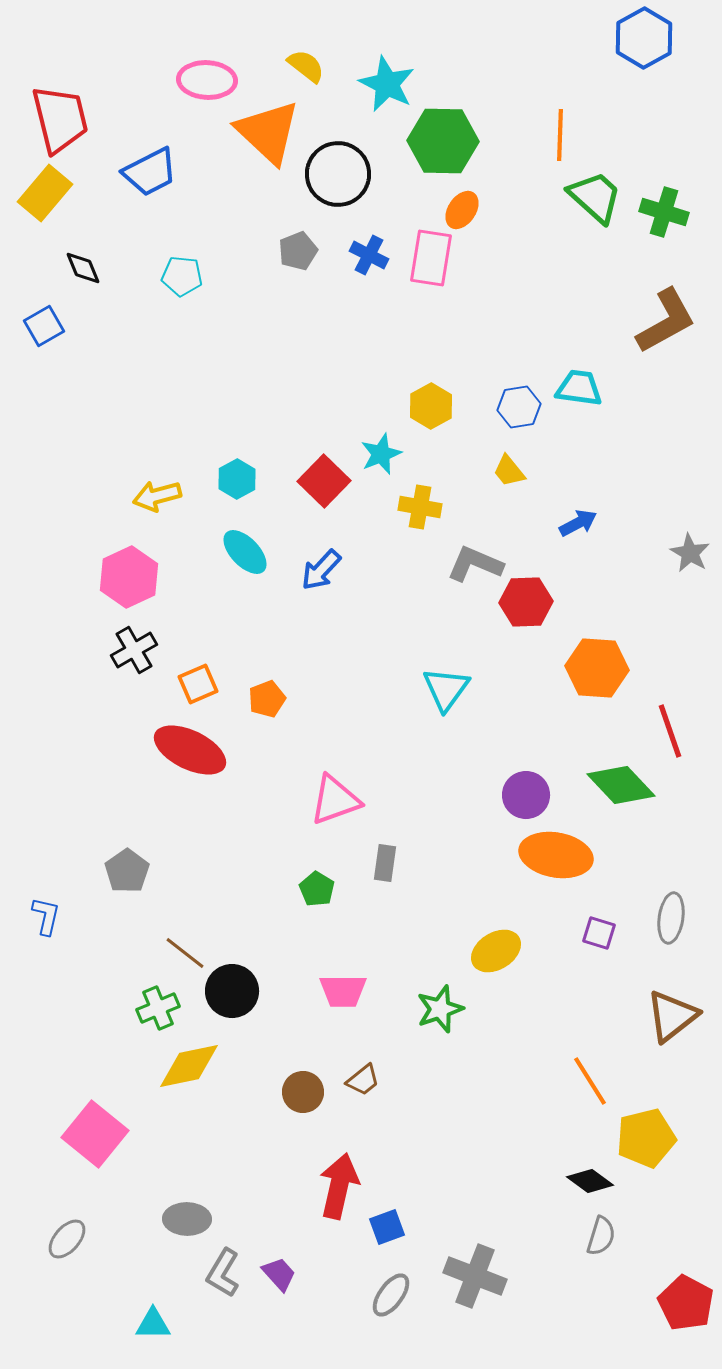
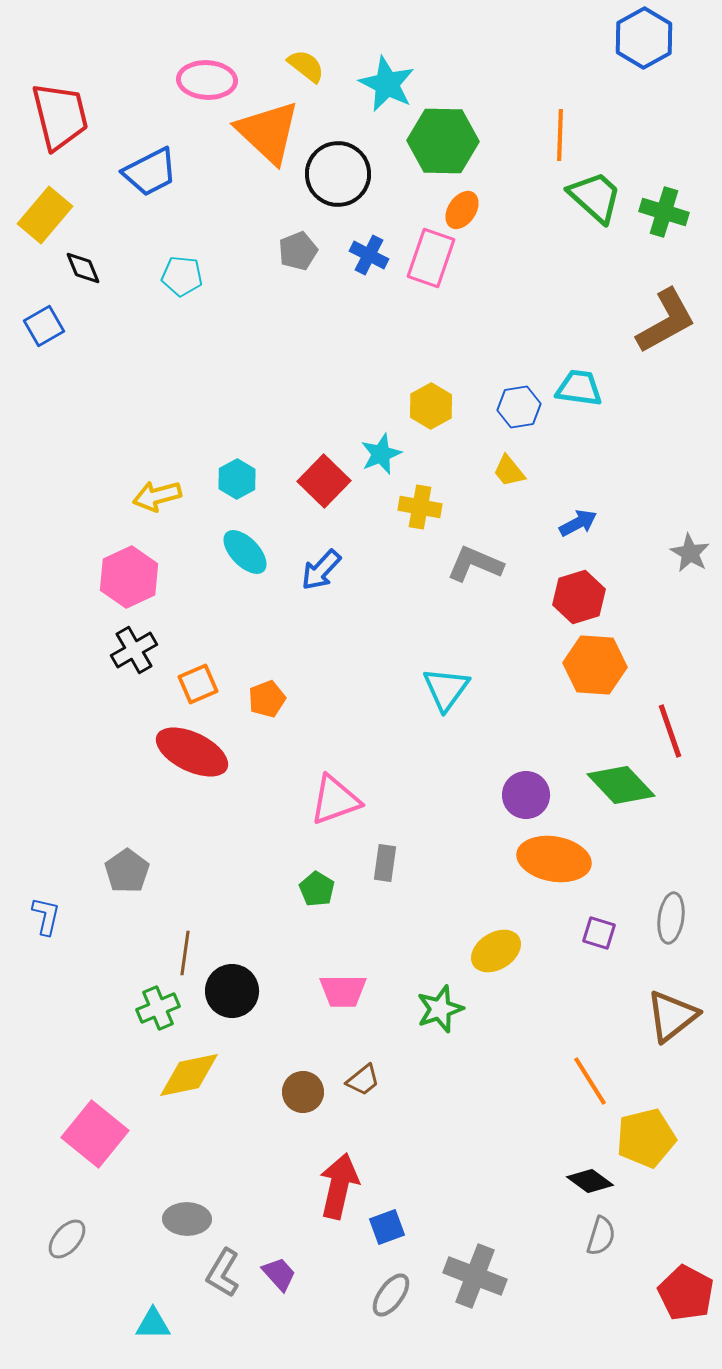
red trapezoid at (60, 119): moved 3 px up
yellow rectangle at (45, 193): moved 22 px down
pink rectangle at (431, 258): rotated 10 degrees clockwise
red hexagon at (526, 602): moved 53 px right, 5 px up; rotated 15 degrees counterclockwise
orange hexagon at (597, 668): moved 2 px left, 3 px up
red ellipse at (190, 750): moved 2 px right, 2 px down
orange ellipse at (556, 855): moved 2 px left, 4 px down
brown line at (185, 953): rotated 60 degrees clockwise
yellow diamond at (189, 1066): moved 9 px down
red pentagon at (686, 1303): moved 10 px up
